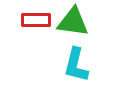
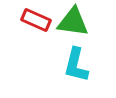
red rectangle: rotated 24 degrees clockwise
